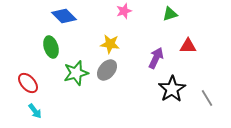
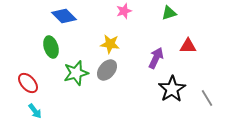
green triangle: moved 1 px left, 1 px up
